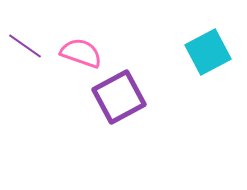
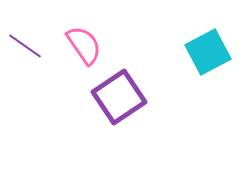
pink semicircle: moved 3 px right, 8 px up; rotated 36 degrees clockwise
purple square: rotated 6 degrees counterclockwise
